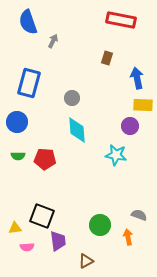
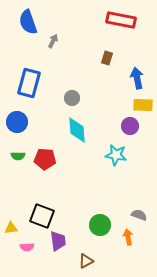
yellow triangle: moved 4 px left
